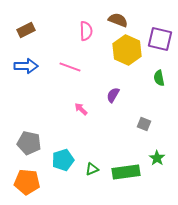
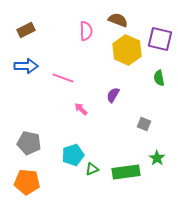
pink line: moved 7 px left, 11 px down
cyan pentagon: moved 10 px right, 5 px up
